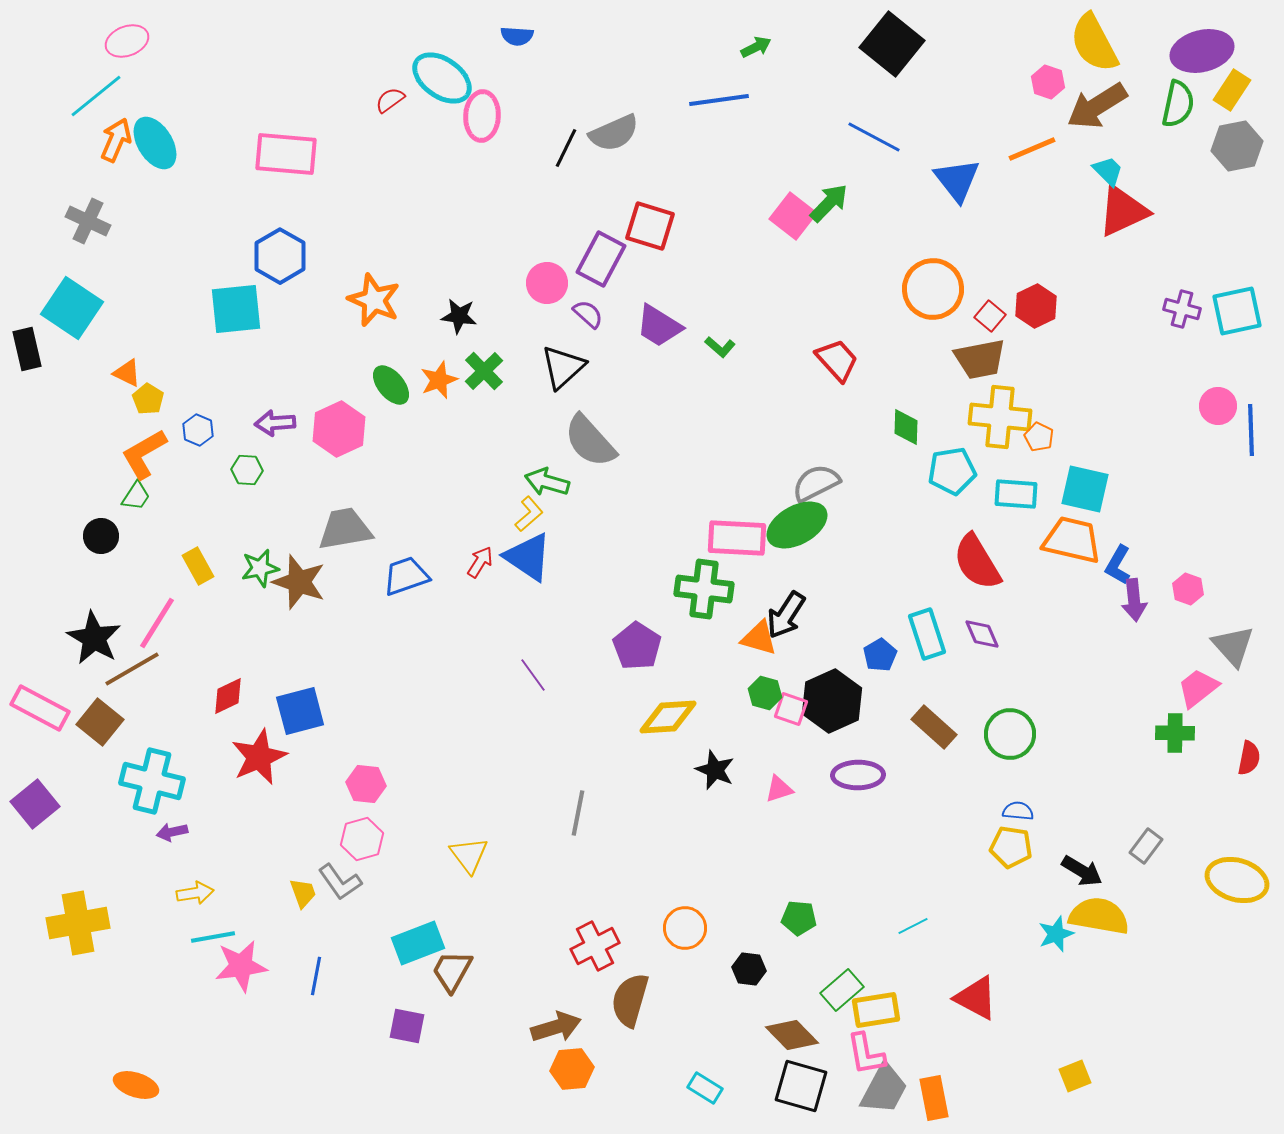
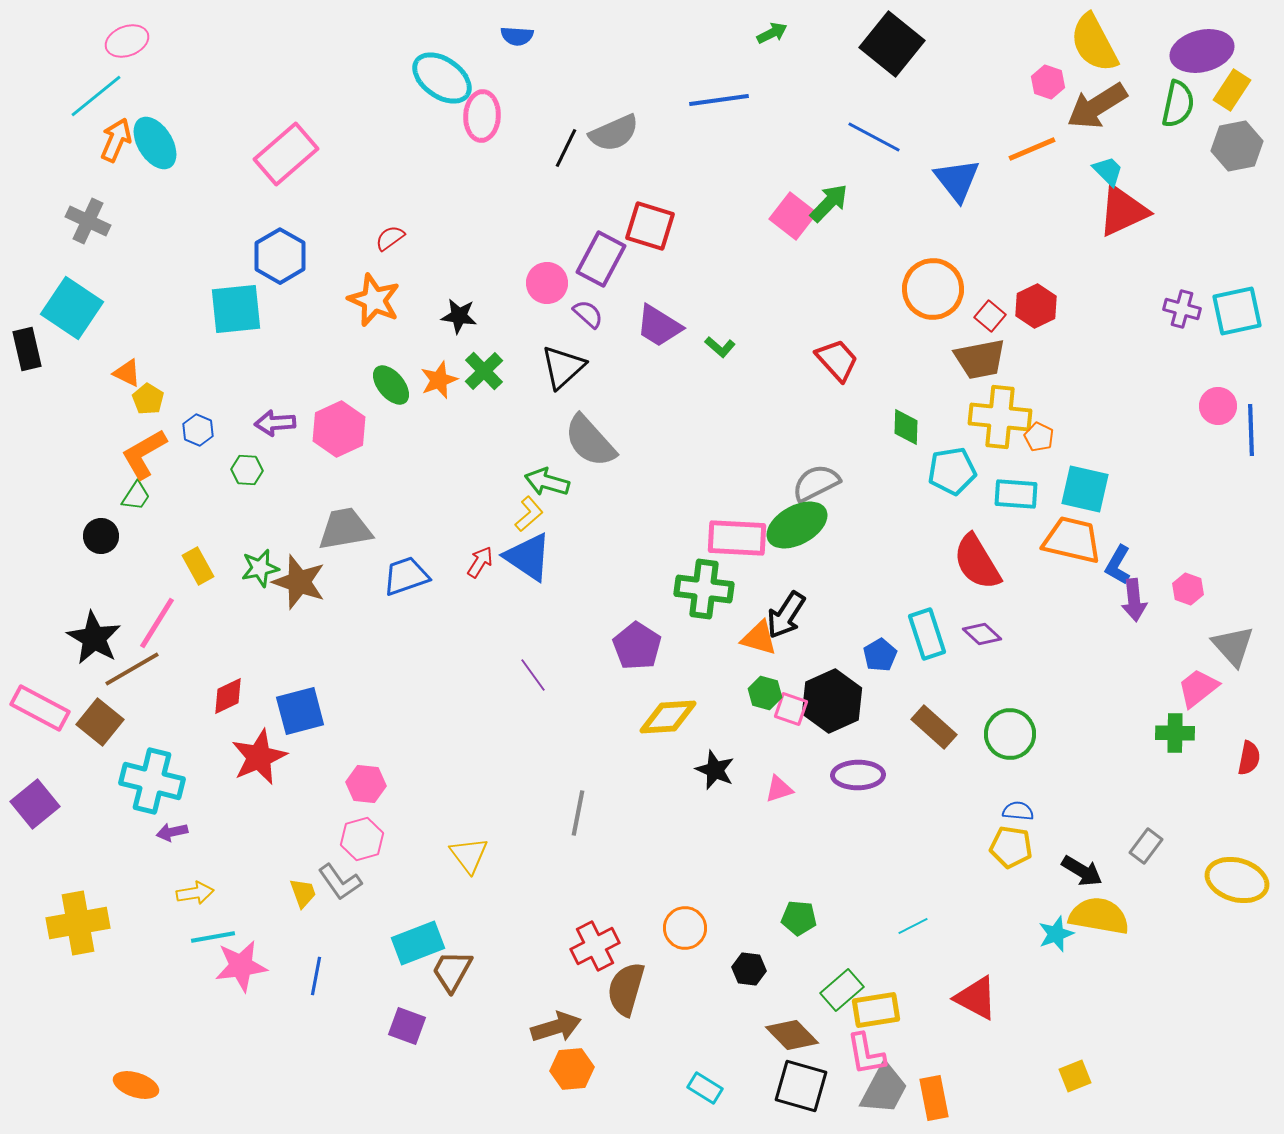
green arrow at (756, 47): moved 16 px right, 14 px up
red semicircle at (390, 100): moved 138 px down
pink rectangle at (286, 154): rotated 46 degrees counterclockwise
purple diamond at (982, 634): rotated 24 degrees counterclockwise
brown semicircle at (630, 1000): moved 4 px left, 11 px up
purple square at (407, 1026): rotated 9 degrees clockwise
